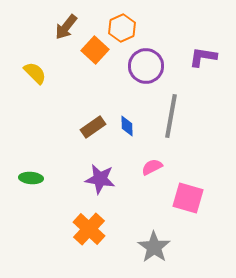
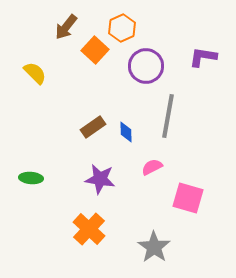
gray line: moved 3 px left
blue diamond: moved 1 px left, 6 px down
